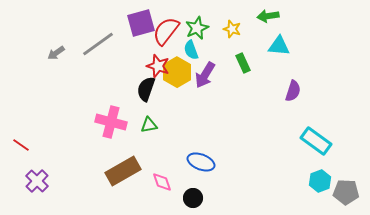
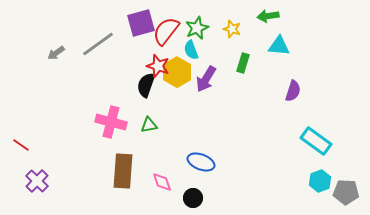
green rectangle: rotated 42 degrees clockwise
purple arrow: moved 1 px right, 4 px down
black semicircle: moved 4 px up
brown rectangle: rotated 56 degrees counterclockwise
